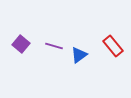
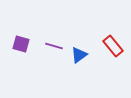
purple square: rotated 24 degrees counterclockwise
